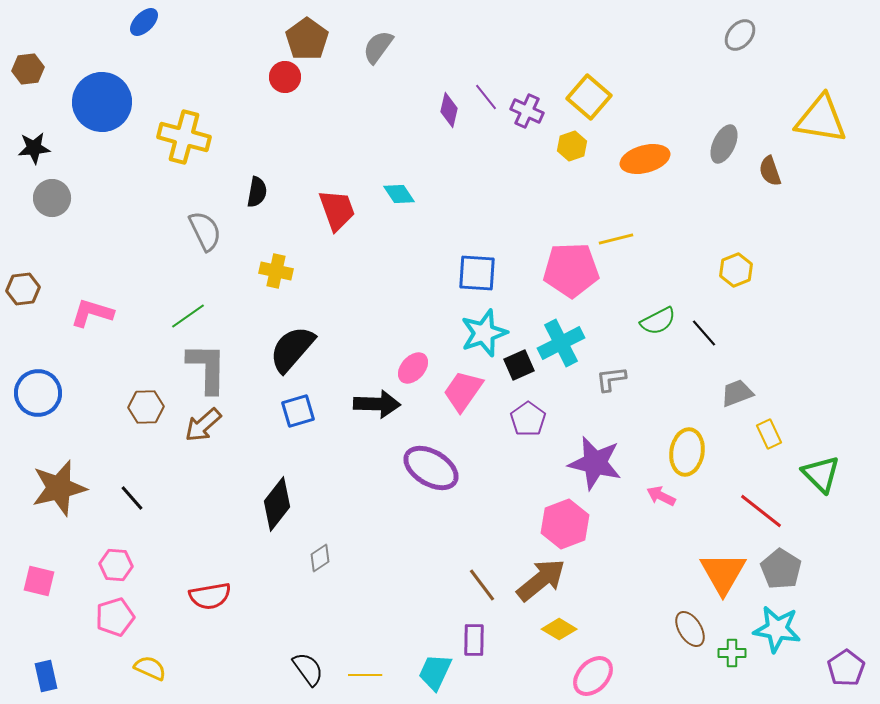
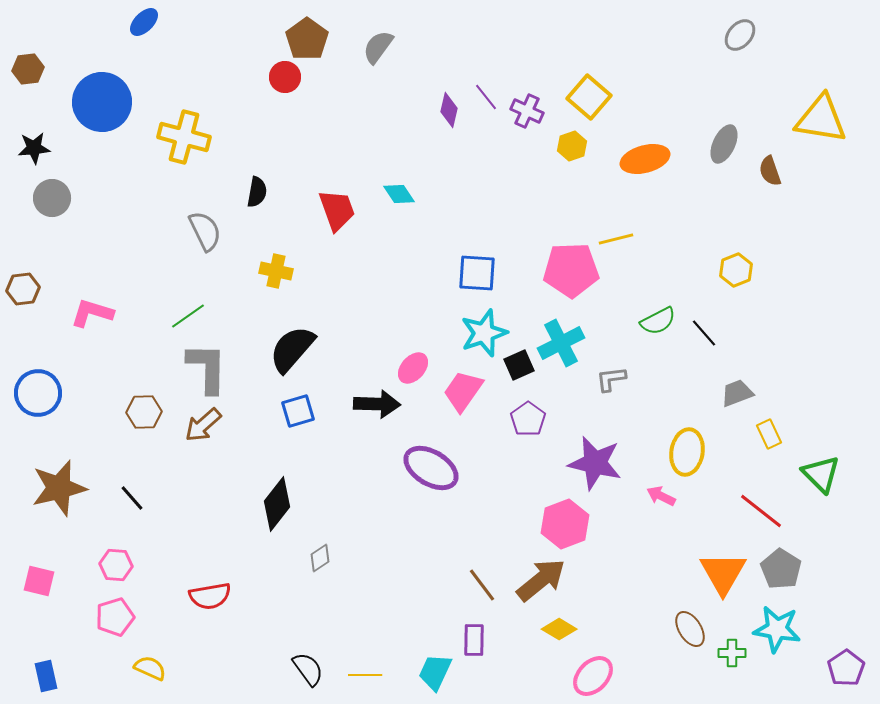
brown hexagon at (146, 407): moved 2 px left, 5 px down
